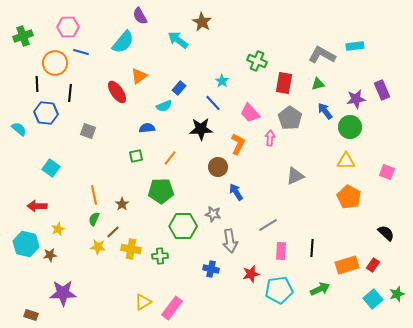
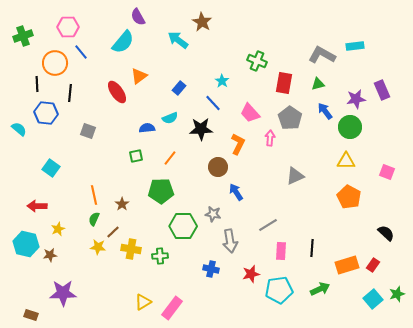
purple semicircle at (140, 16): moved 2 px left, 1 px down
blue line at (81, 52): rotated 35 degrees clockwise
cyan semicircle at (164, 106): moved 6 px right, 12 px down
